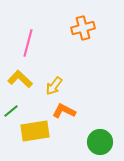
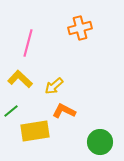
orange cross: moved 3 px left
yellow arrow: rotated 12 degrees clockwise
